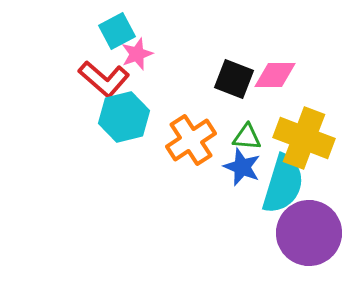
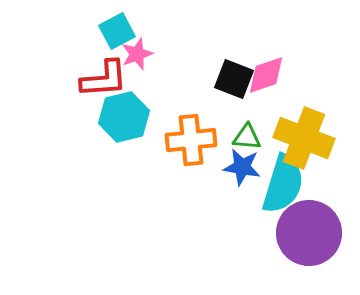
pink diamond: moved 9 px left; rotated 18 degrees counterclockwise
red L-shape: rotated 45 degrees counterclockwise
orange cross: rotated 27 degrees clockwise
blue star: rotated 12 degrees counterclockwise
